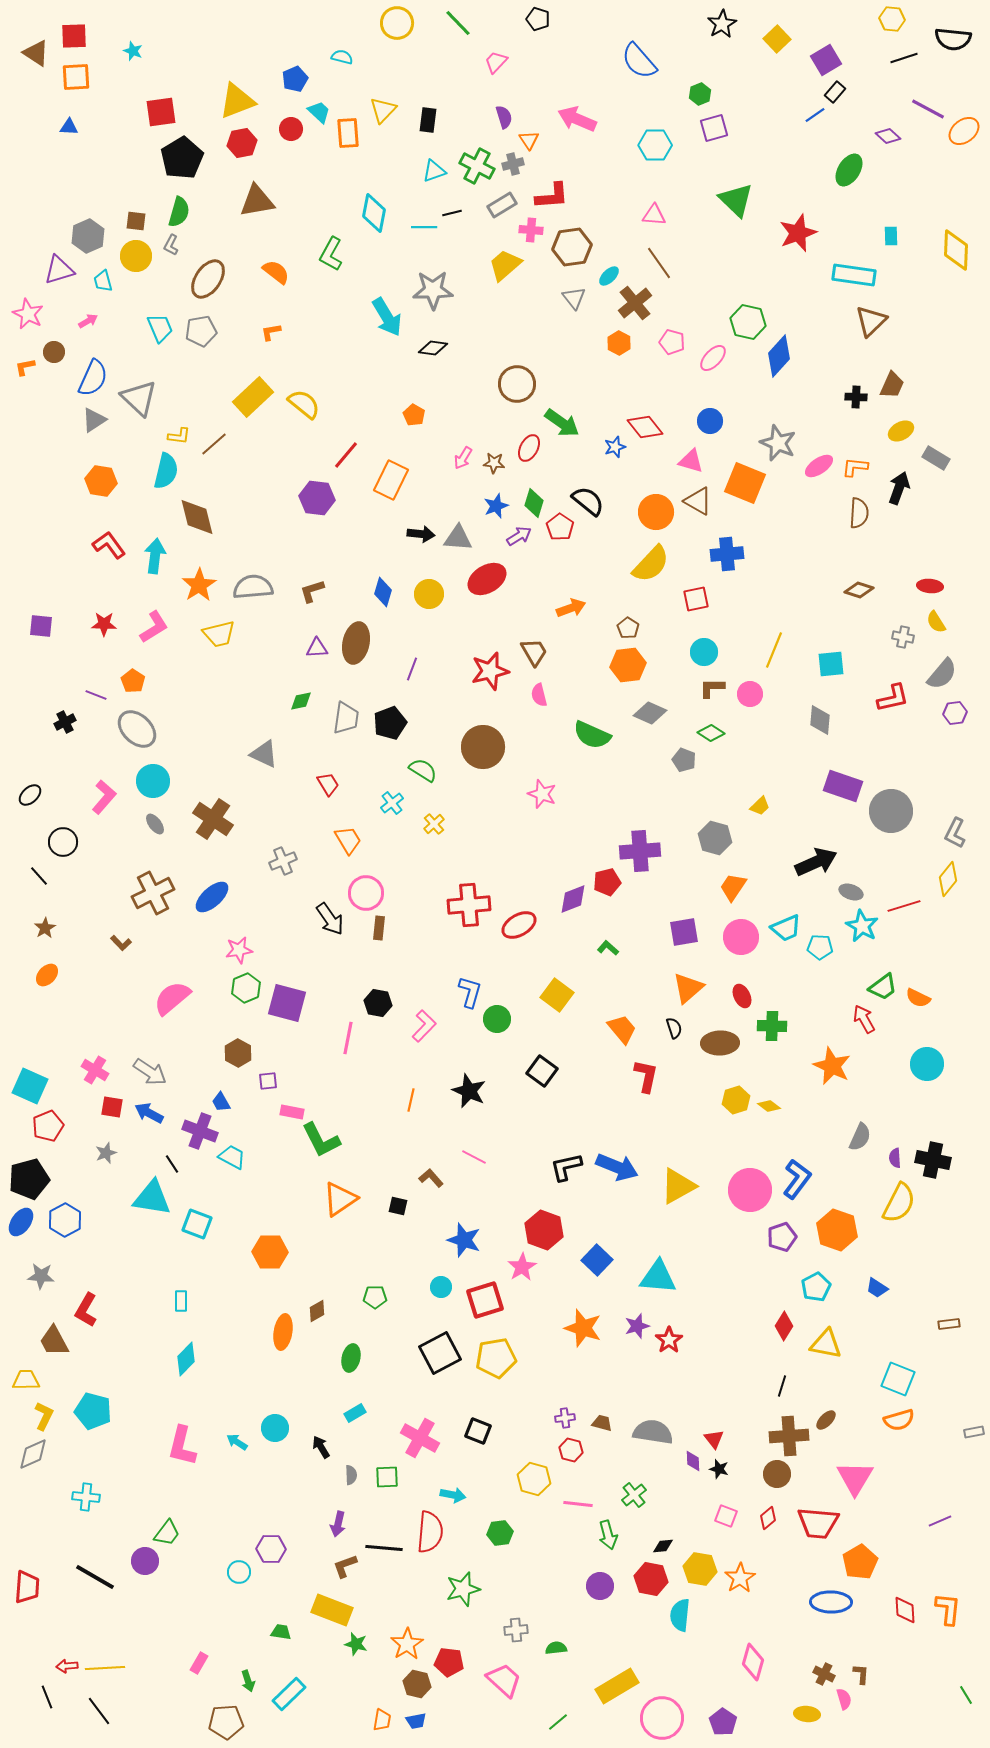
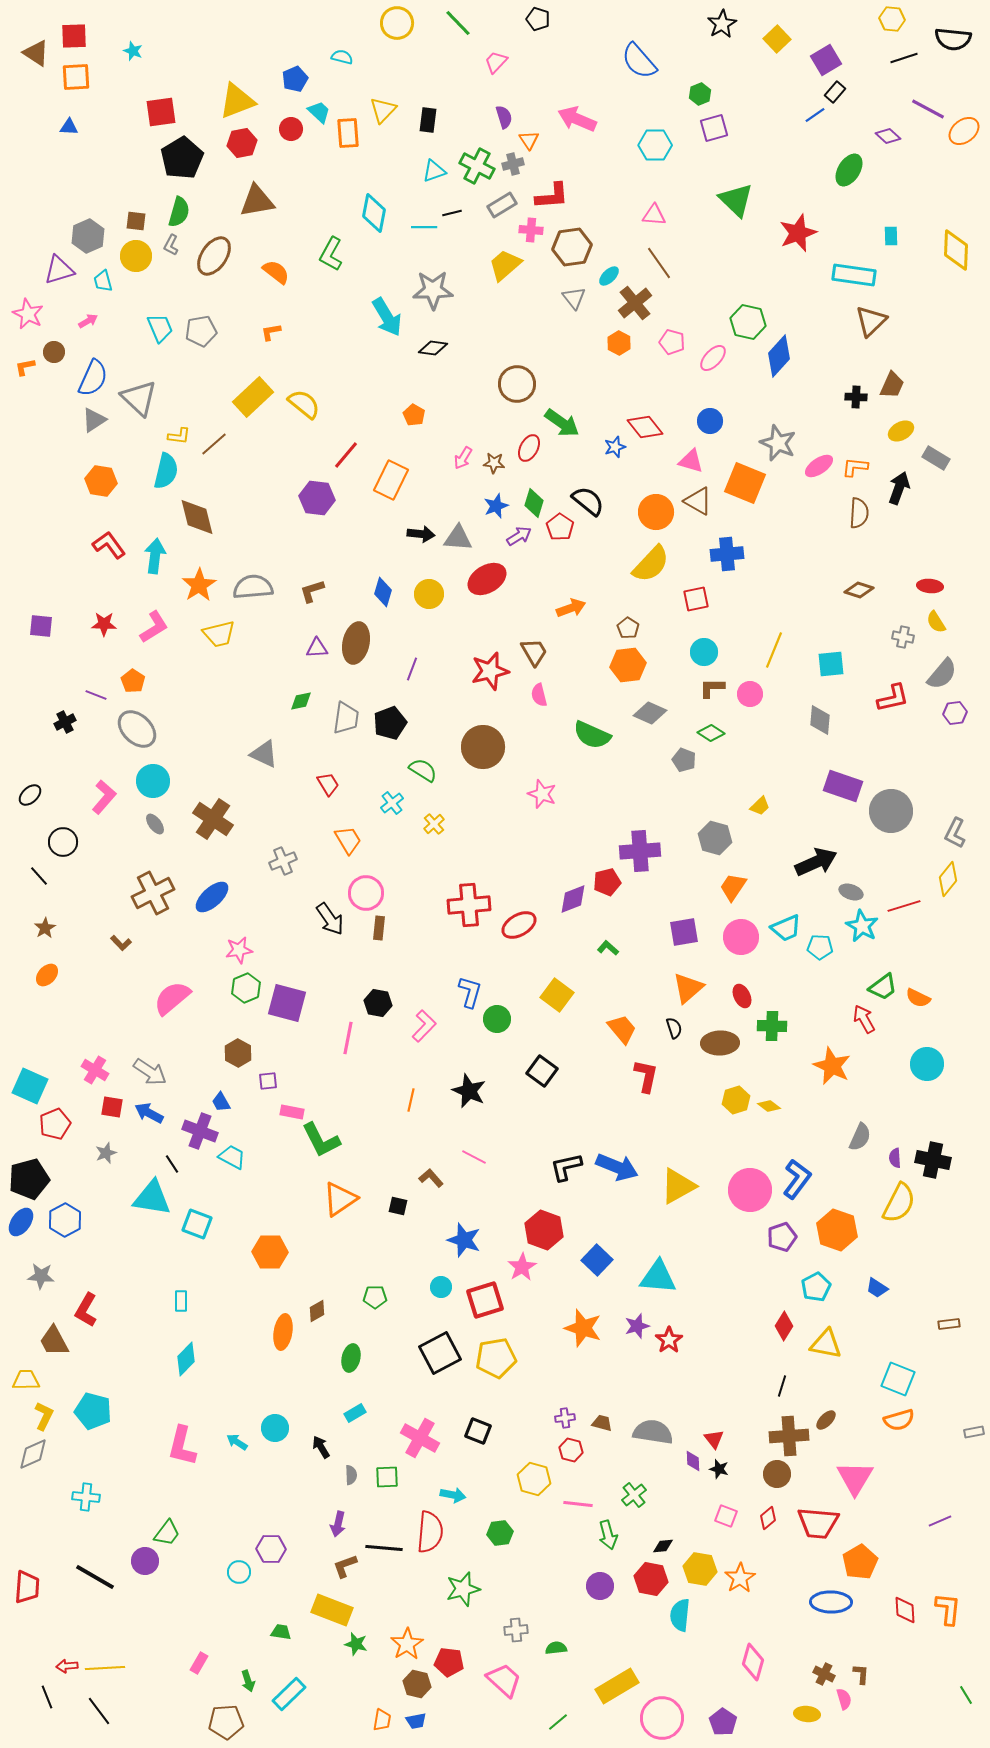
brown ellipse at (208, 279): moved 6 px right, 23 px up
red pentagon at (48, 1126): moved 7 px right, 2 px up
